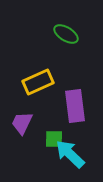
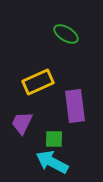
cyan arrow: moved 18 px left, 8 px down; rotated 16 degrees counterclockwise
